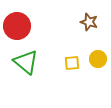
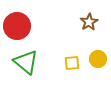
brown star: rotated 24 degrees clockwise
